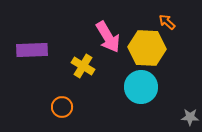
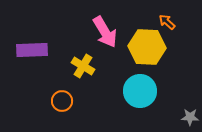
pink arrow: moved 3 px left, 5 px up
yellow hexagon: moved 1 px up
cyan circle: moved 1 px left, 4 px down
orange circle: moved 6 px up
